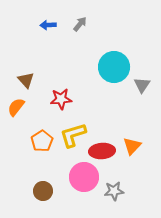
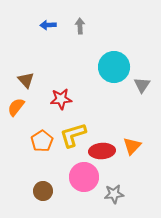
gray arrow: moved 2 px down; rotated 42 degrees counterclockwise
gray star: moved 3 px down
